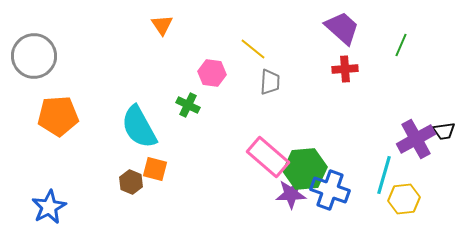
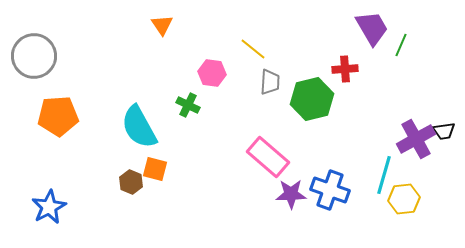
purple trapezoid: moved 30 px right; rotated 18 degrees clockwise
green hexagon: moved 7 px right, 70 px up; rotated 9 degrees counterclockwise
